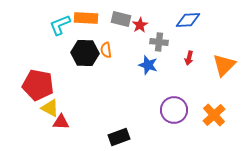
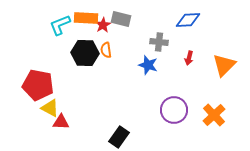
red star: moved 37 px left
black rectangle: rotated 35 degrees counterclockwise
